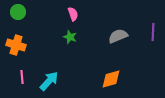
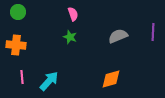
orange cross: rotated 12 degrees counterclockwise
